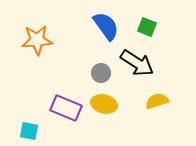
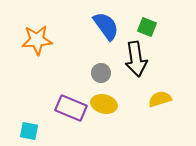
black arrow: moved 1 px left, 4 px up; rotated 48 degrees clockwise
yellow semicircle: moved 3 px right, 2 px up
purple rectangle: moved 5 px right
